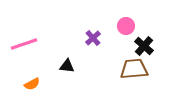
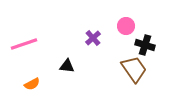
black cross: moved 1 px right, 1 px up; rotated 24 degrees counterclockwise
brown trapezoid: rotated 60 degrees clockwise
